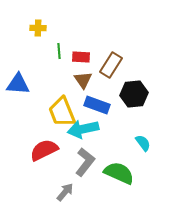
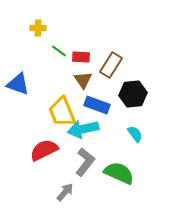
green line: rotated 49 degrees counterclockwise
blue triangle: rotated 15 degrees clockwise
black hexagon: moved 1 px left
cyan semicircle: moved 8 px left, 9 px up
